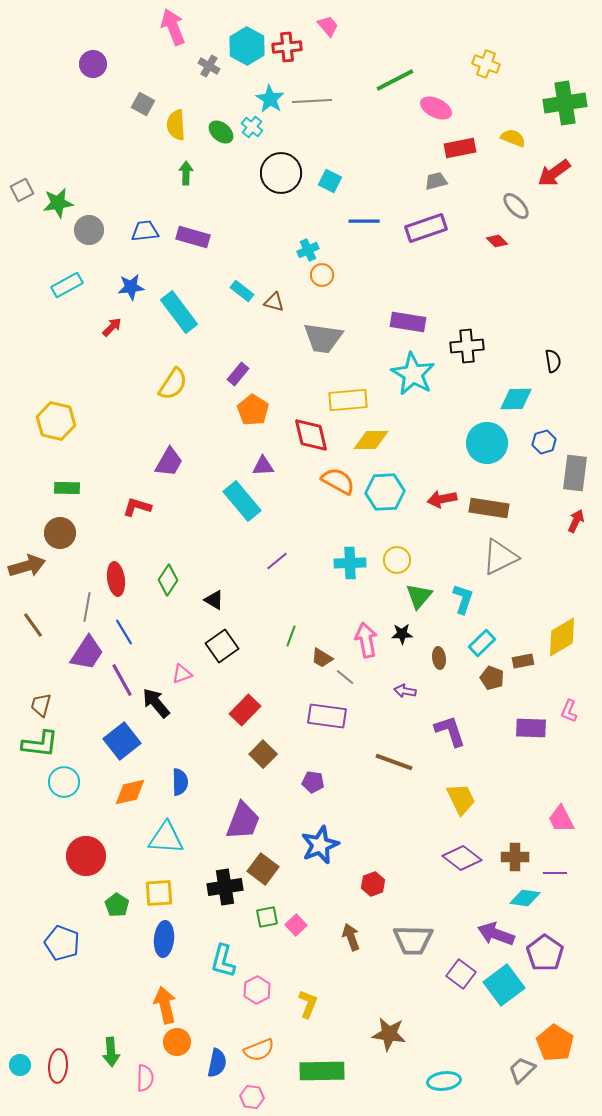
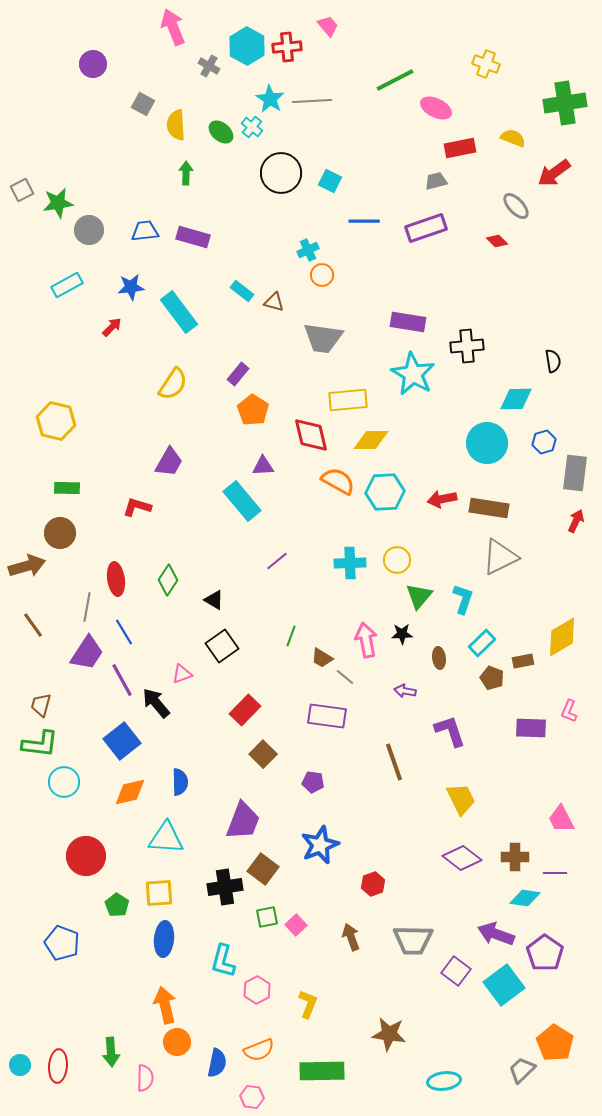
brown line at (394, 762): rotated 51 degrees clockwise
purple square at (461, 974): moved 5 px left, 3 px up
